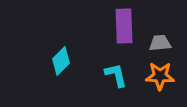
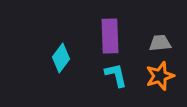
purple rectangle: moved 14 px left, 10 px down
cyan diamond: moved 3 px up; rotated 8 degrees counterclockwise
orange star: rotated 20 degrees counterclockwise
